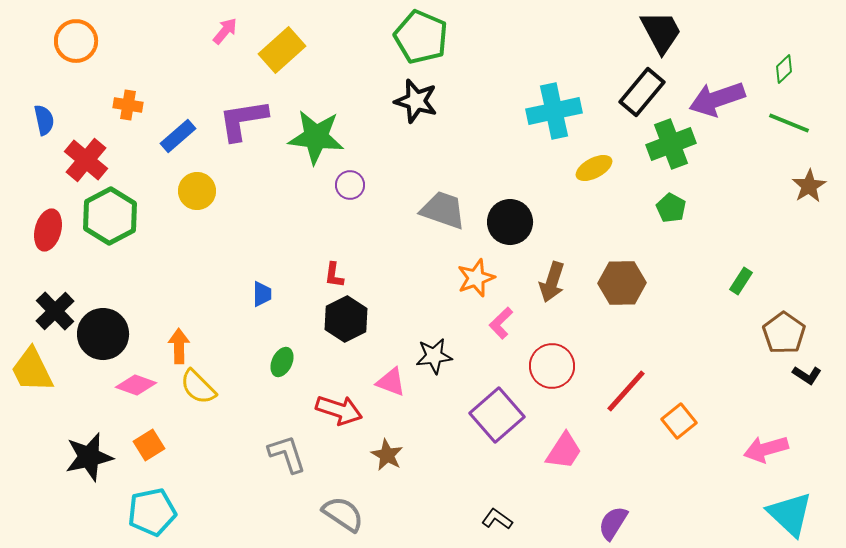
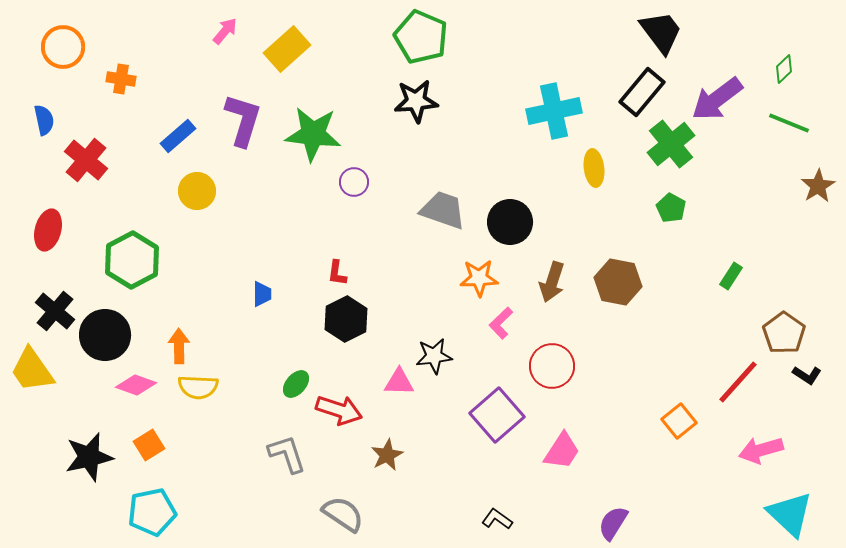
black trapezoid at (661, 32): rotated 9 degrees counterclockwise
orange circle at (76, 41): moved 13 px left, 6 px down
yellow rectangle at (282, 50): moved 5 px right, 1 px up
purple arrow at (717, 99): rotated 18 degrees counterclockwise
black star at (416, 101): rotated 21 degrees counterclockwise
orange cross at (128, 105): moved 7 px left, 26 px up
purple L-shape at (243, 120): rotated 116 degrees clockwise
green star at (316, 137): moved 3 px left, 3 px up
green cross at (671, 144): rotated 18 degrees counterclockwise
yellow ellipse at (594, 168): rotated 69 degrees counterclockwise
purple circle at (350, 185): moved 4 px right, 3 px up
brown star at (809, 186): moved 9 px right
green hexagon at (110, 216): moved 22 px right, 44 px down
red L-shape at (334, 275): moved 3 px right, 2 px up
orange star at (476, 278): moved 3 px right; rotated 18 degrees clockwise
green rectangle at (741, 281): moved 10 px left, 5 px up
brown hexagon at (622, 283): moved 4 px left, 1 px up; rotated 12 degrees clockwise
black cross at (55, 311): rotated 6 degrees counterclockwise
black circle at (103, 334): moved 2 px right, 1 px down
green ellipse at (282, 362): moved 14 px right, 22 px down; rotated 16 degrees clockwise
yellow trapezoid at (32, 370): rotated 9 degrees counterclockwise
pink triangle at (391, 382): moved 8 px right; rotated 20 degrees counterclockwise
yellow semicircle at (198, 387): rotated 42 degrees counterclockwise
red line at (626, 391): moved 112 px right, 9 px up
pink arrow at (766, 449): moved 5 px left, 1 px down
pink trapezoid at (564, 451): moved 2 px left
brown star at (387, 455): rotated 16 degrees clockwise
